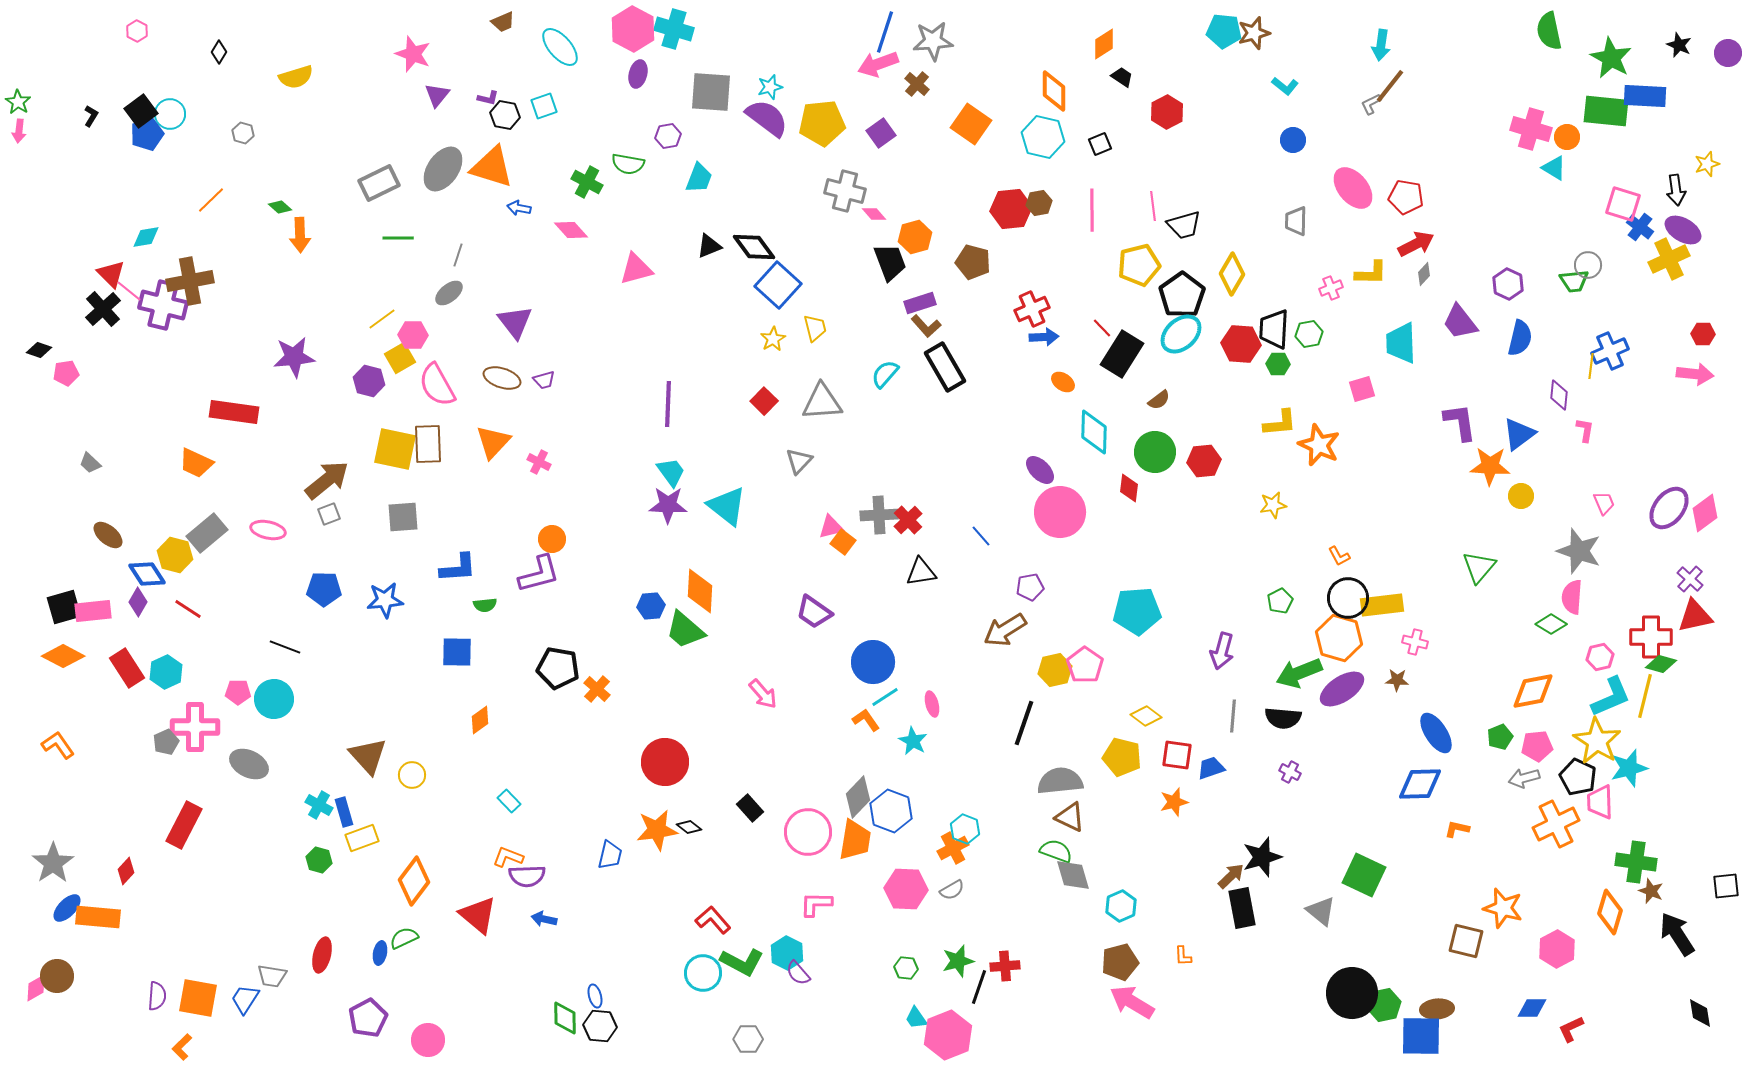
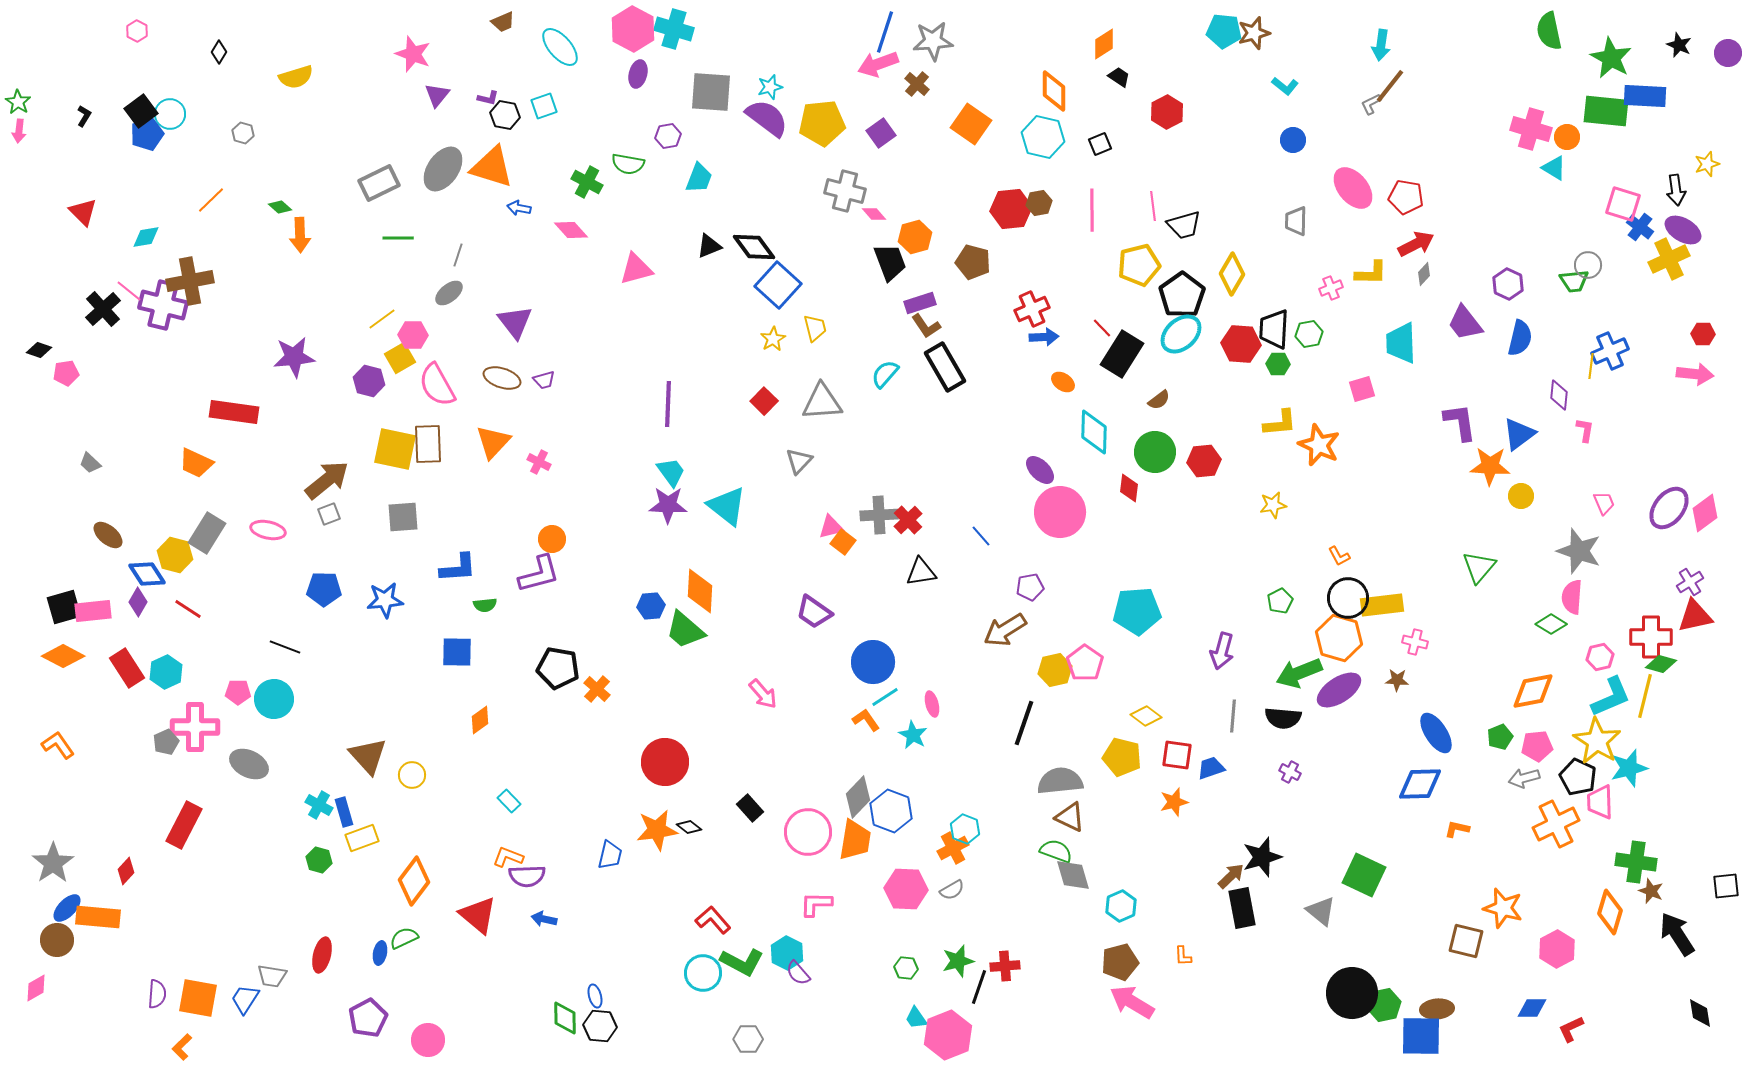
black trapezoid at (1122, 77): moved 3 px left
black L-shape at (91, 116): moved 7 px left
red triangle at (111, 274): moved 28 px left, 62 px up
purple trapezoid at (1460, 322): moved 5 px right, 1 px down
brown L-shape at (926, 326): rotated 8 degrees clockwise
gray rectangle at (207, 533): rotated 18 degrees counterclockwise
purple cross at (1690, 579): moved 3 px down; rotated 16 degrees clockwise
pink pentagon at (1085, 665): moved 2 px up
purple ellipse at (1342, 689): moved 3 px left, 1 px down
cyan star at (913, 741): moved 6 px up
brown circle at (57, 976): moved 36 px up
purple semicircle at (157, 996): moved 2 px up
